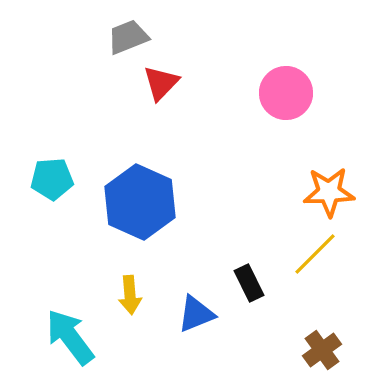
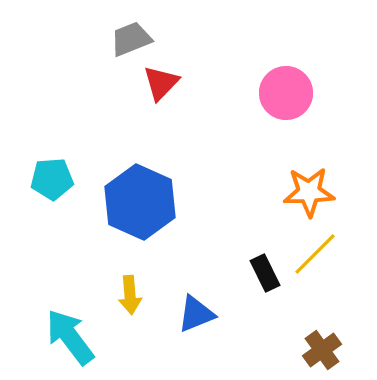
gray trapezoid: moved 3 px right, 2 px down
orange star: moved 20 px left
black rectangle: moved 16 px right, 10 px up
